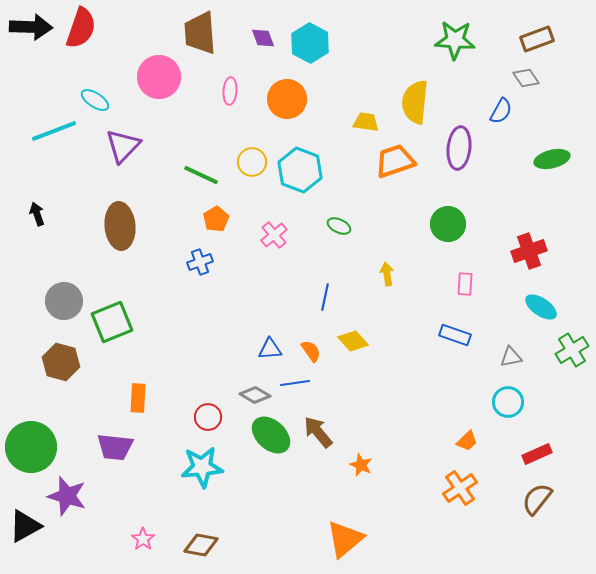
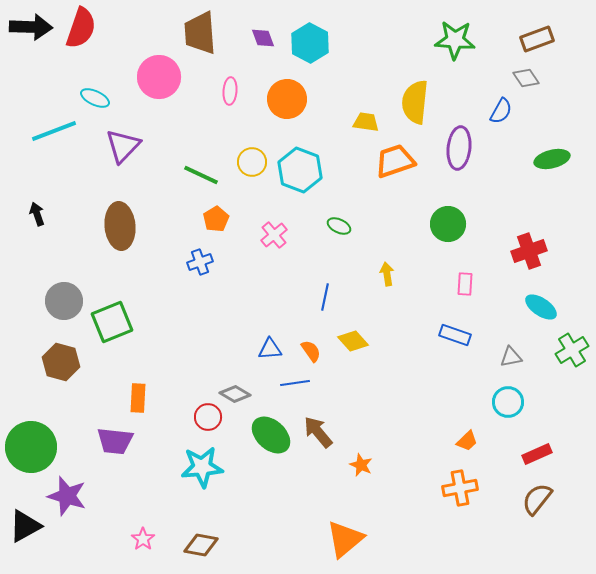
cyan ellipse at (95, 100): moved 2 px up; rotated 8 degrees counterclockwise
gray diamond at (255, 395): moved 20 px left, 1 px up
purple trapezoid at (115, 447): moved 6 px up
orange cross at (460, 488): rotated 24 degrees clockwise
